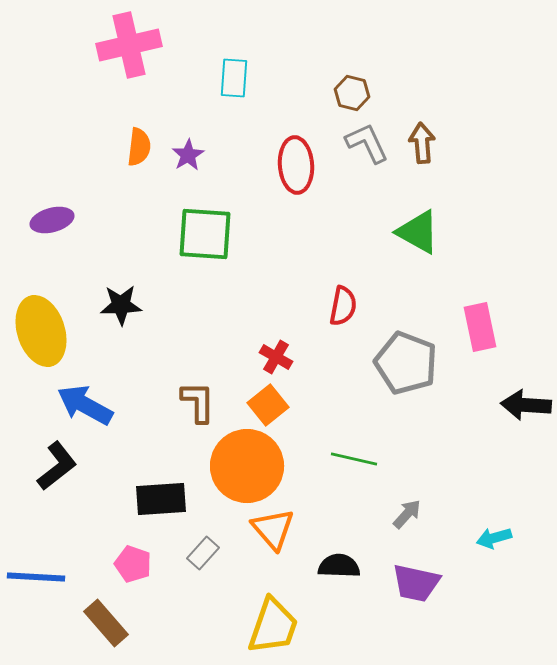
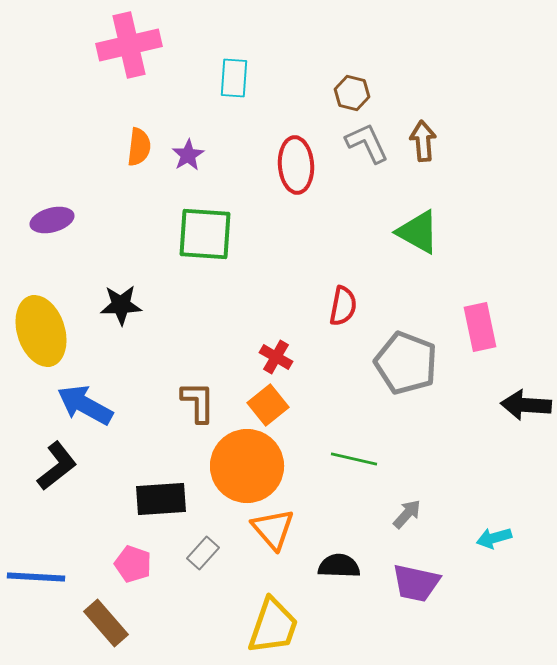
brown arrow: moved 1 px right, 2 px up
